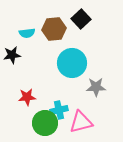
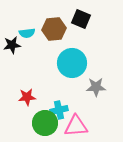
black square: rotated 24 degrees counterclockwise
black star: moved 10 px up
pink triangle: moved 5 px left, 4 px down; rotated 10 degrees clockwise
